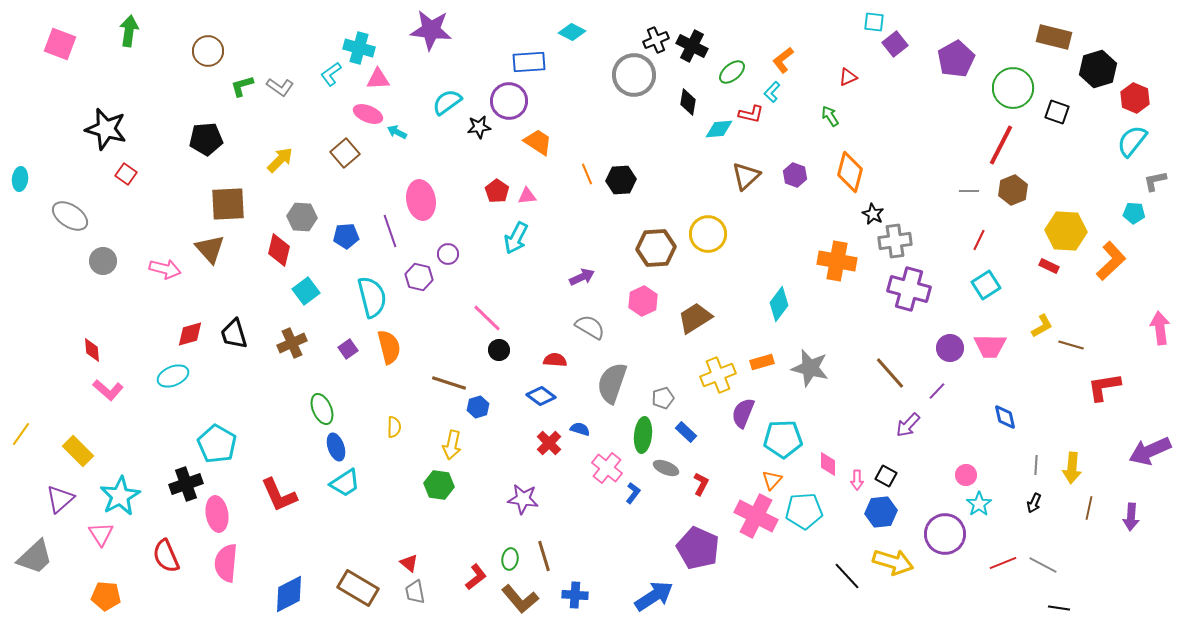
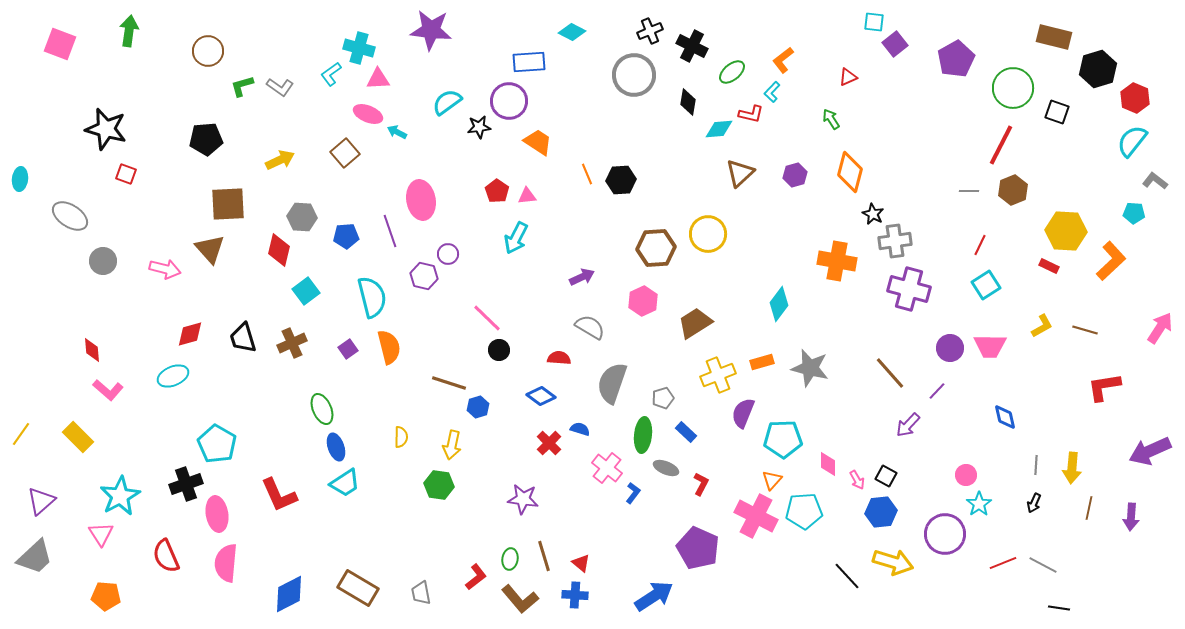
black cross at (656, 40): moved 6 px left, 9 px up
green arrow at (830, 116): moved 1 px right, 3 px down
yellow arrow at (280, 160): rotated 20 degrees clockwise
red square at (126, 174): rotated 15 degrees counterclockwise
purple hexagon at (795, 175): rotated 25 degrees clockwise
brown triangle at (746, 176): moved 6 px left, 3 px up
gray L-shape at (1155, 181): rotated 50 degrees clockwise
red line at (979, 240): moved 1 px right, 5 px down
purple hexagon at (419, 277): moved 5 px right, 1 px up
brown trapezoid at (695, 318): moved 5 px down
pink arrow at (1160, 328): rotated 40 degrees clockwise
black trapezoid at (234, 334): moved 9 px right, 4 px down
brown line at (1071, 345): moved 14 px right, 15 px up
red semicircle at (555, 360): moved 4 px right, 2 px up
yellow semicircle at (394, 427): moved 7 px right, 10 px down
yellow rectangle at (78, 451): moved 14 px up
pink arrow at (857, 480): rotated 30 degrees counterclockwise
purple triangle at (60, 499): moved 19 px left, 2 px down
red triangle at (409, 563): moved 172 px right
gray trapezoid at (415, 592): moved 6 px right, 1 px down
